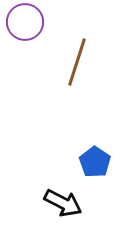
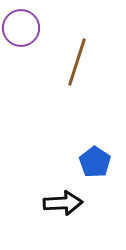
purple circle: moved 4 px left, 6 px down
black arrow: rotated 30 degrees counterclockwise
